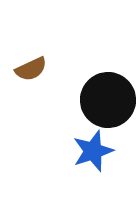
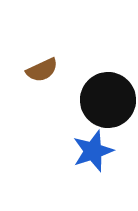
brown semicircle: moved 11 px right, 1 px down
